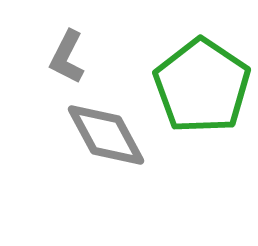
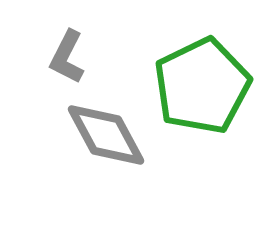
green pentagon: rotated 12 degrees clockwise
